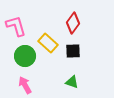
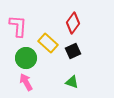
pink L-shape: moved 2 px right; rotated 20 degrees clockwise
black square: rotated 21 degrees counterclockwise
green circle: moved 1 px right, 2 px down
pink arrow: moved 1 px right, 3 px up
